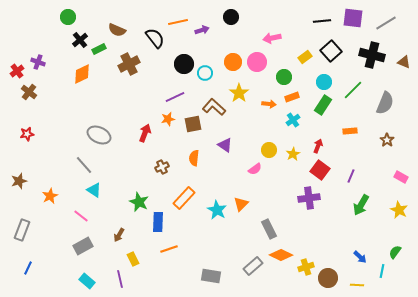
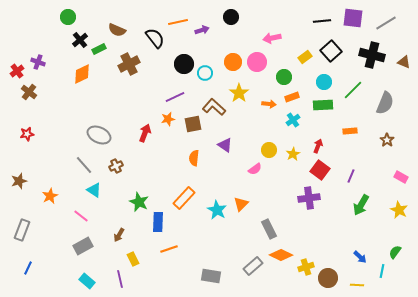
green rectangle at (323, 105): rotated 54 degrees clockwise
brown cross at (162, 167): moved 46 px left, 1 px up
